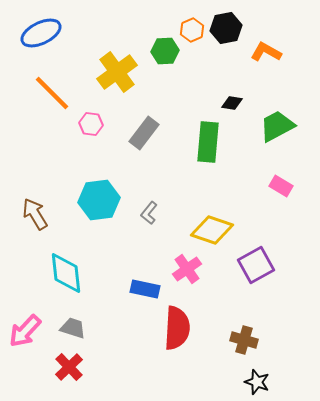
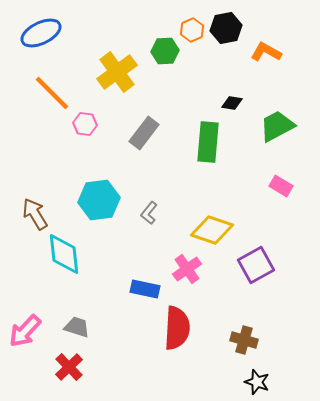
pink hexagon: moved 6 px left
cyan diamond: moved 2 px left, 19 px up
gray trapezoid: moved 4 px right, 1 px up
